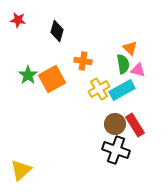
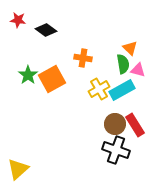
black diamond: moved 11 px left, 1 px up; rotated 70 degrees counterclockwise
orange cross: moved 3 px up
yellow triangle: moved 3 px left, 1 px up
